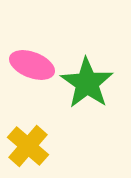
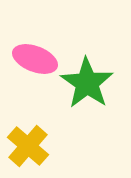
pink ellipse: moved 3 px right, 6 px up
